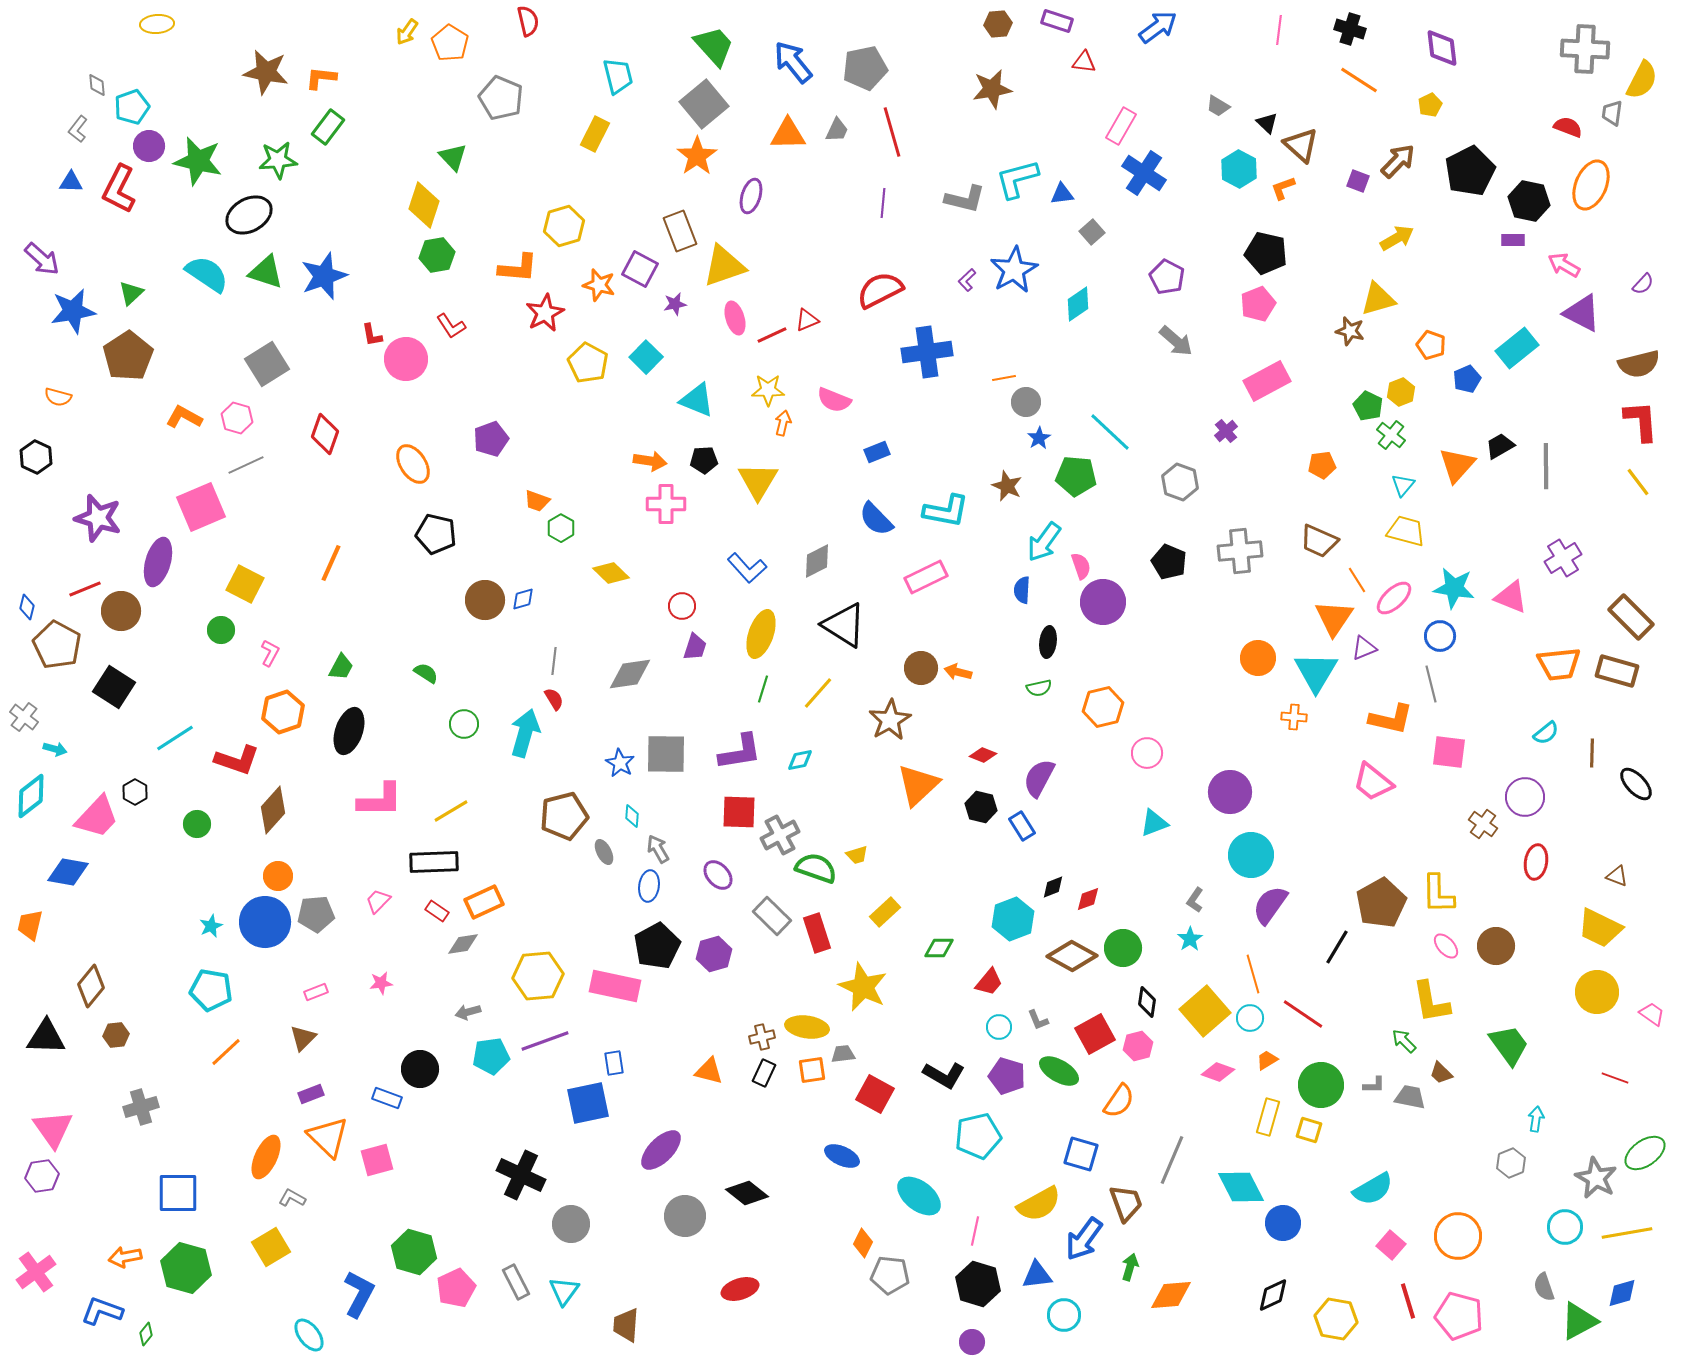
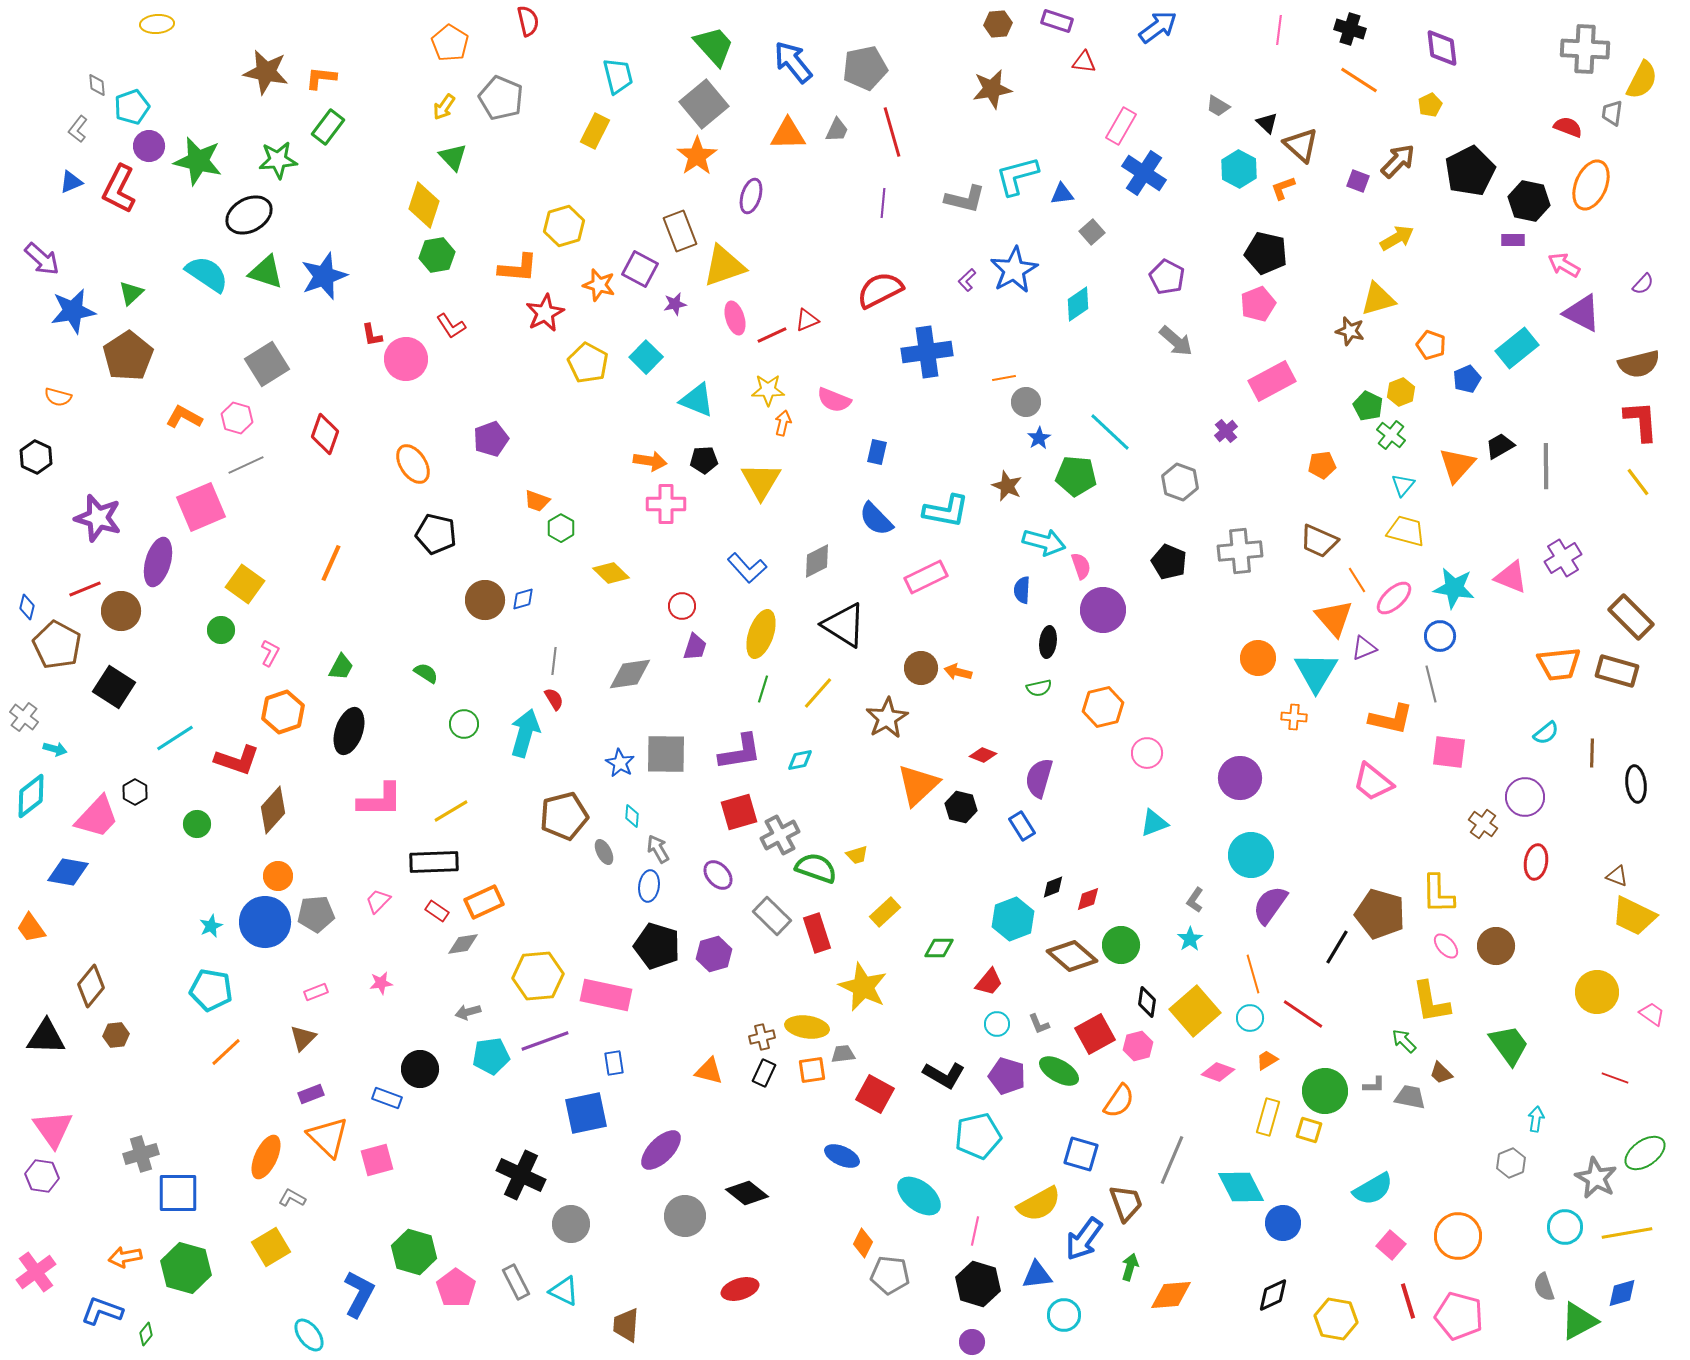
yellow arrow at (407, 32): moved 37 px right, 75 px down
yellow rectangle at (595, 134): moved 3 px up
cyan L-shape at (1017, 179): moved 3 px up
blue triangle at (71, 182): rotated 25 degrees counterclockwise
pink rectangle at (1267, 381): moved 5 px right
blue rectangle at (877, 452): rotated 55 degrees counterclockwise
yellow triangle at (758, 481): moved 3 px right
cyan arrow at (1044, 542): rotated 111 degrees counterclockwise
yellow square at (245, 584): rotated 9 degrees clockwise
pink triangle at (1511, 597): moved 20 px up
purple circle at (1103, 602): moved 8 px down
orange triangle at (1334, 618): rotated 15 degrees counterclockwise
brown star at (890, 720): moved 3 px left, 2 px up
purple semicircle at (1039, 778): rotated 12 degrees counterclockwise
black ellipse at (1636, 784): rotated 36 degrees clockwise
purple circle at (1230, 792): moved 10 px right, 14 px up
black hexagon at (981, 807): moved 20 px left
red square at (739, 812): rotated 18 degrees counterclockwise
brown pentagon at (1381, 903): moved 1 px left, 11 px down; rotated 27 degrees counterclockwise
orange trapezoid at (30, 925): moved 1 px right, 3 px down; rotated 48 degrees counterclockwise
yellow trapezoid at (1600, 928): moved 34 px right, 12 px up
black pentagon at (657, 946): rotated 27 degrees counterclockwise
green circle at (1123, 948): moved 2 px left, 3 px up
brown diamond at (1072, 956): rotated 12 degrees clockwise
pink rectangle at (615, 986): moved 9 px left, 9 px down
yellow square at (1205, 1011): moved 10 px left
gray L-shape at (1038, 1020): moved 1 px right, 4 px down
cyan circle at (999, 1027): moved 2 px left, 3 px up
green circle at (1321, 1085): moved 4 px right, 6 px down
blue square at (588, 1103): moved 2 px left, 10 px down
gray cross at (141, 1107): moved 47 px down
purple hexagon at (42, 1176): rotated 16 degrees clockwise
pink pentagon at (456, 1288): rotated 12 degrees counterclockwise
cyan triangle at (564, 1291): rotated 40 degrees counterclockwise
